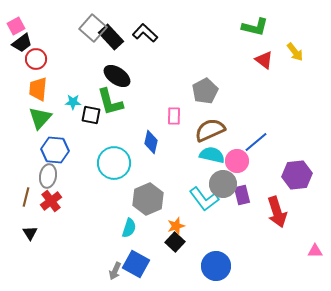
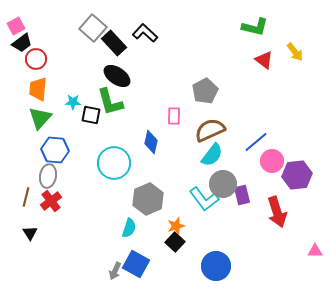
black rectangle at (111, 37): moved 3 px right, 6 px down
cyan semicircle at (212, 155): rotated 115 degrees clockwise
pink circle at (237, 161): moved 35 px right
